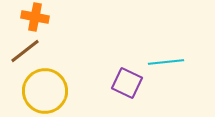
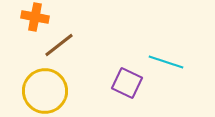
brown line: moved 34 px right, 6 px up
cyan line: rotated 24 degrees clockwise
